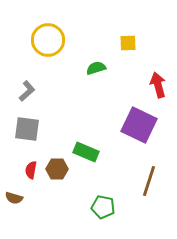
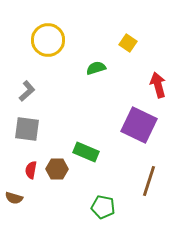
yellow square: rotated 36 degrees clockwise
